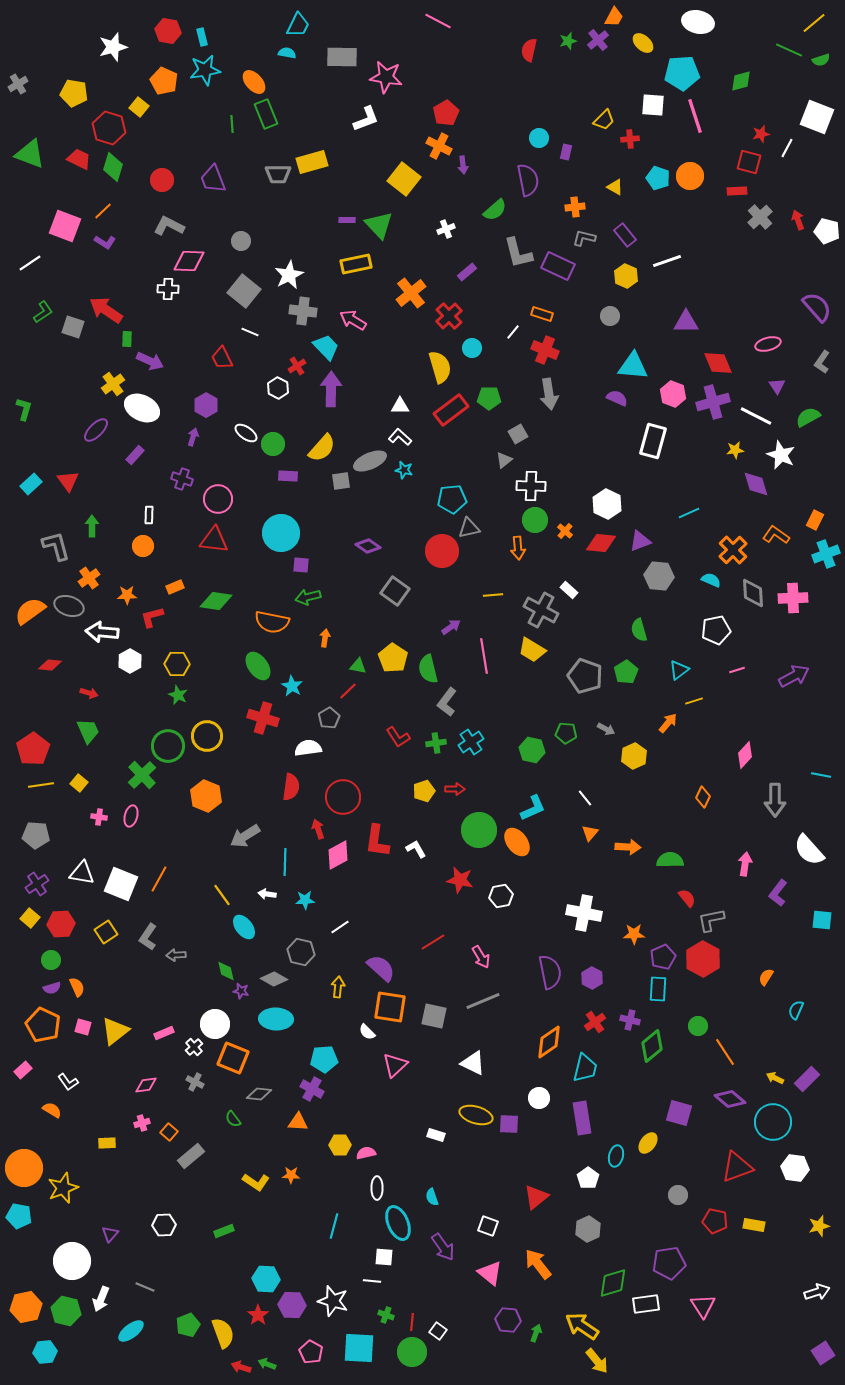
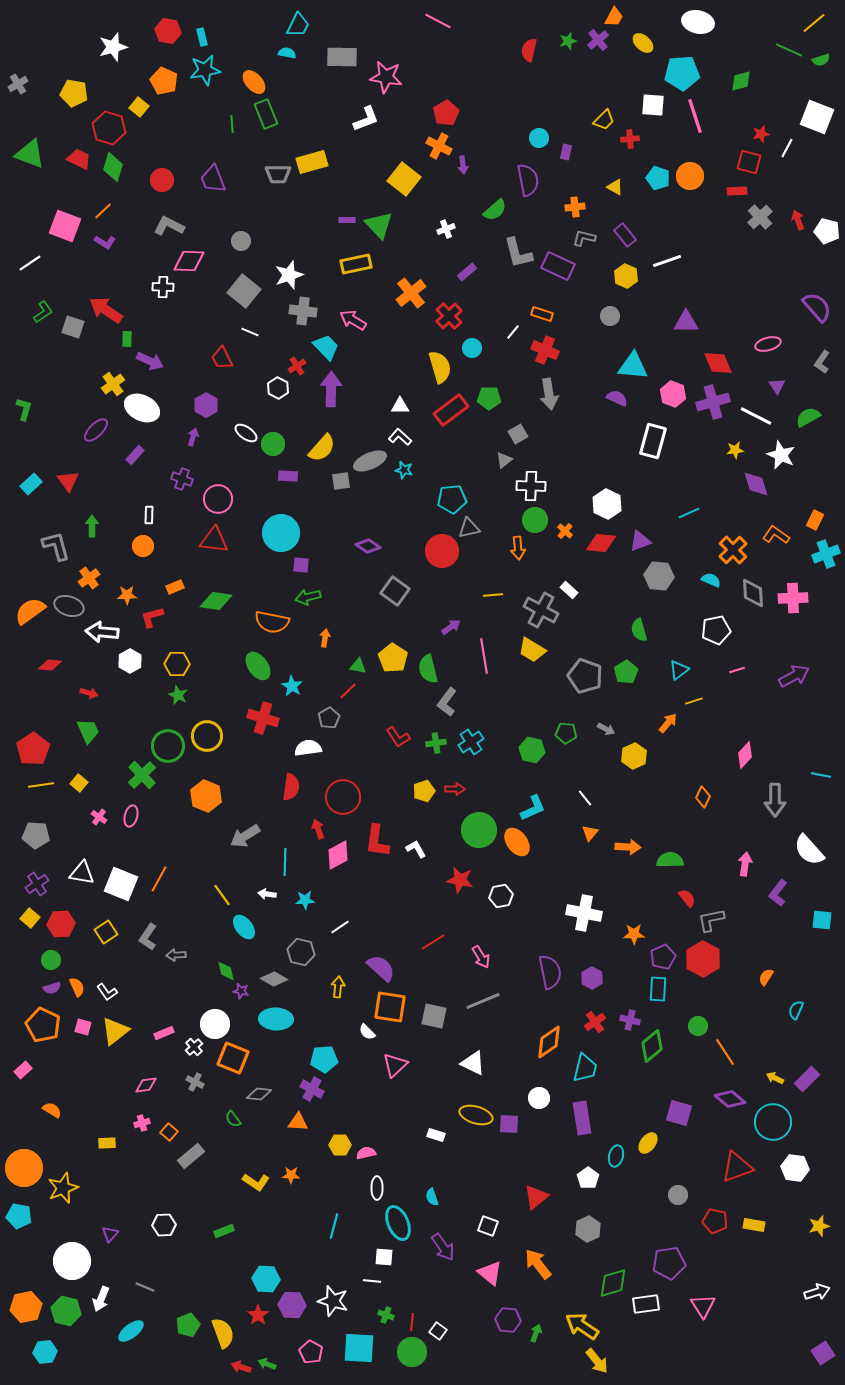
white star at (289, 275): rotated 8 degrees clockwise
white cross at (168, 289): moved 5 px left, 2 px up
pink cross at (99, 817): rotated 28 degrees clockwise
white L-shape at (68, 1082): moved 39 px right, 90 px up
